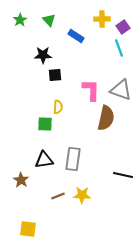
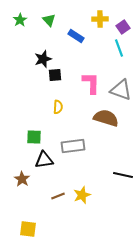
yellow cross: moved 2 px left
black star: moved 4 px down; rotated 18 degrees counterclockwise
pink L-shape: moved 7 px up
brown semicircle: rotated 85 degrees counterclockwise
green square: moved 11 px left, 13 px down
gray rectangle: moved 13 px up; rotated 75 degrees clockwise
brown star: moved 1 px right, 1 px up
yellow star: rotated 24 degrees counterclockwise
